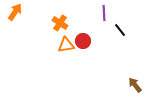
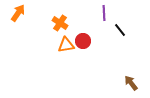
orange arrow: moved 3 px right, 1 px down
brown arrow: moved 4 px left, 2 px up
